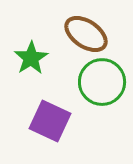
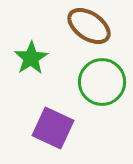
brown ellipse: moved 3 px right, 8 px up
purple square: moved 3 px right, 7 px down
